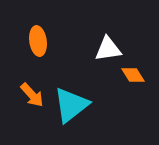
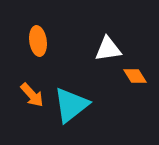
orange diamond: moved 2 px right, 1 px down
